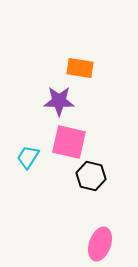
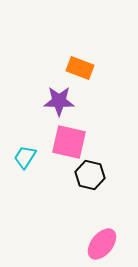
orange rectangle: rotated 12 degrees clockwise
cyan trapezoid: moved 3 px left
black hexagon: moved 1 px left, 1 px up
pink ellipse: moved 2 px right; rotated 20 degrees clockwise
